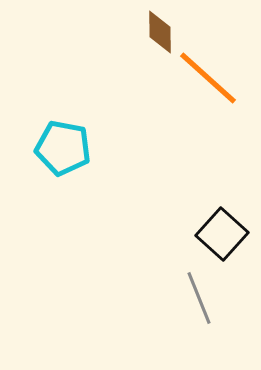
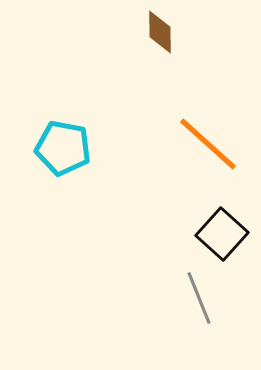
orange line: moved 66 px down
